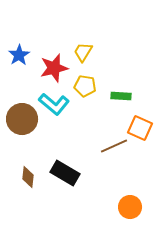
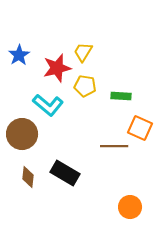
red star: moved 3 px right
cyan L-shape: moved 6 px left, 1 px down
brown circle: moved 15 px down
brown line: rotated 24 degrees clockwise
